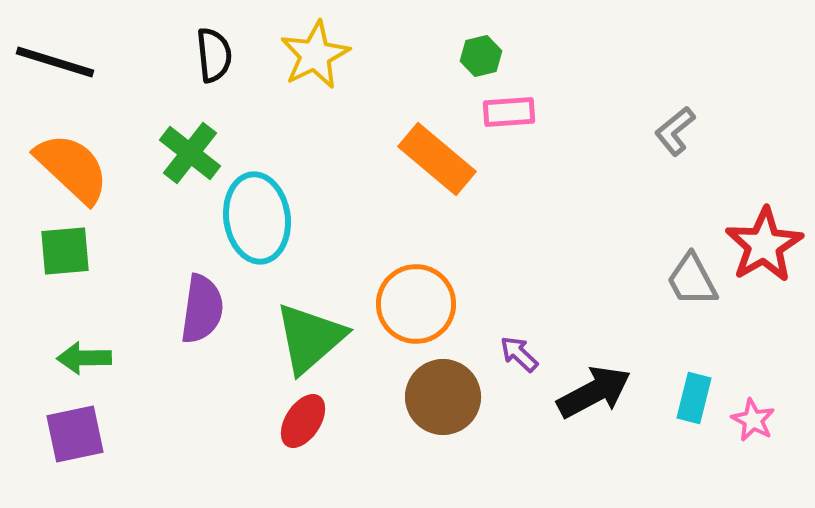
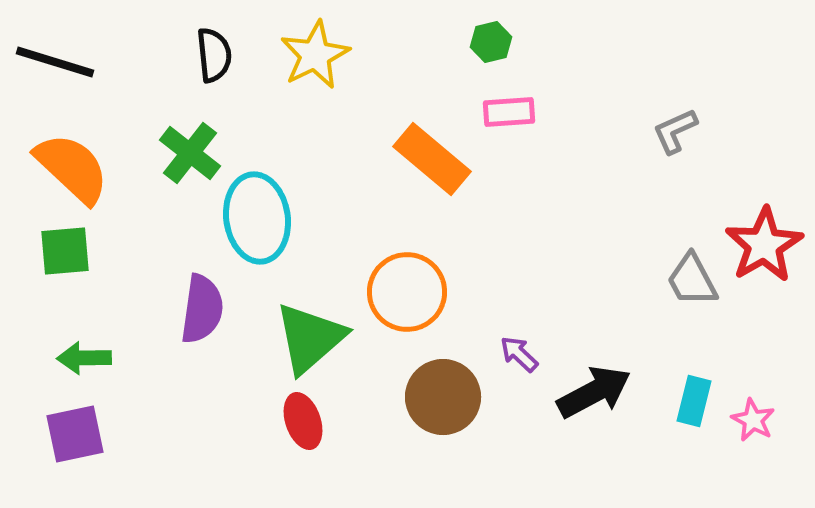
green hexagon: moved 10 px right, 14 px up
gray L-shape: rotated 15 degrees clockwise
orange rectangle: moved 5 px left
orange circle: moved 9 px left, 12 px up
cyan rectangle: moved 3 px down
red ellipse: rotated 52 degrees counterclockwise
